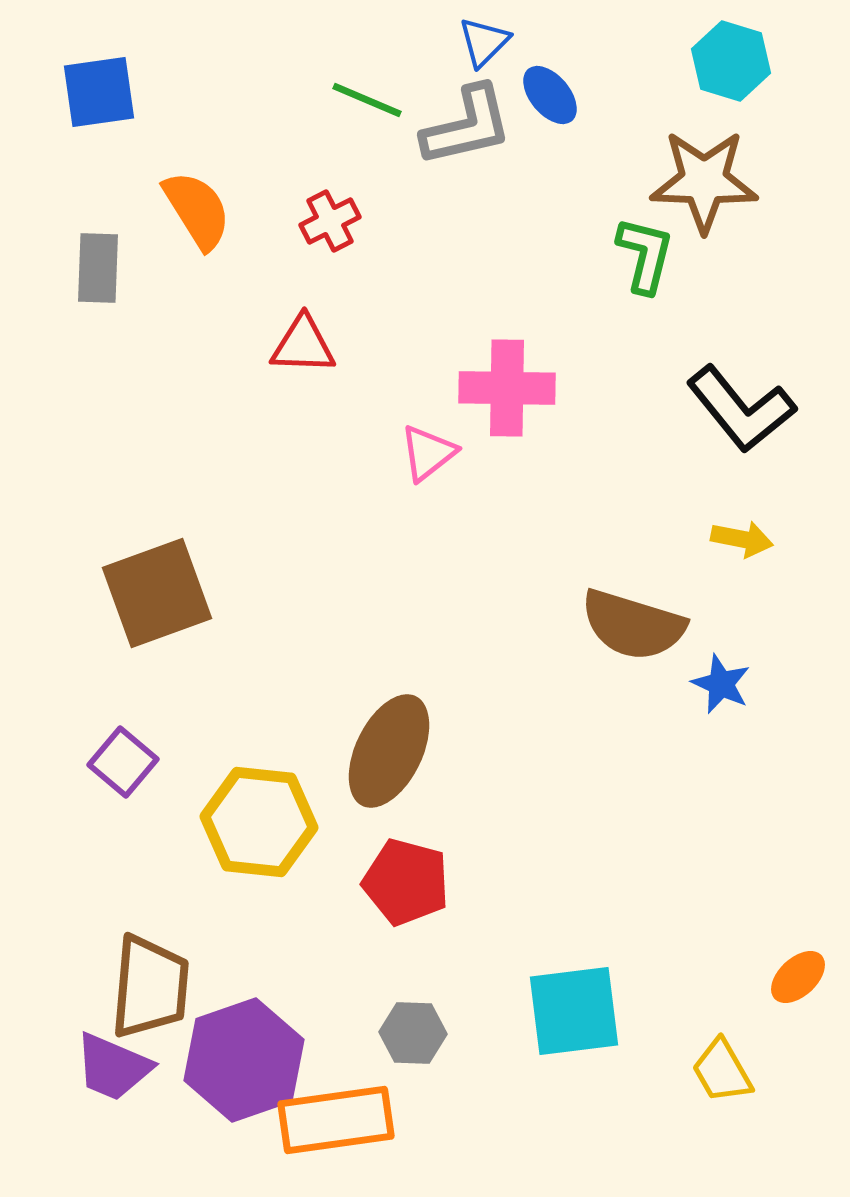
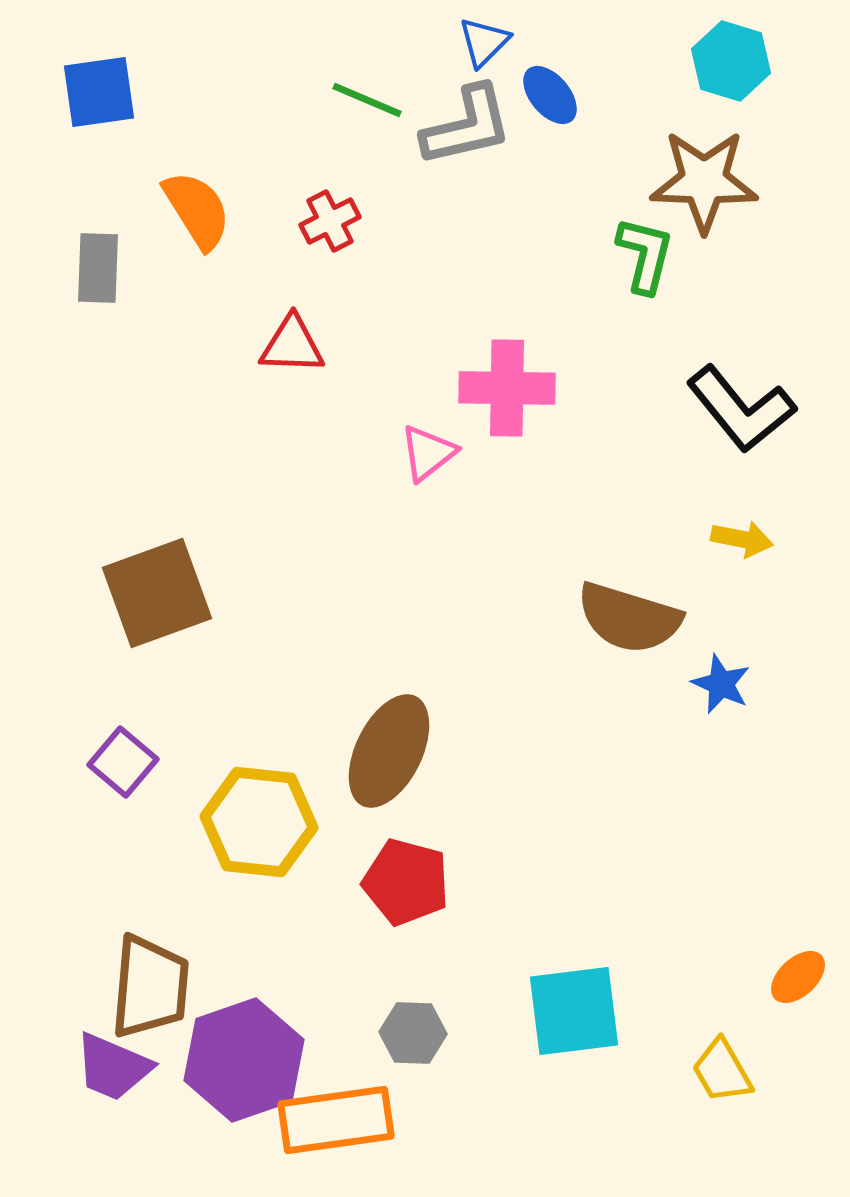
red triangle: moved 11 px left
brown semicircle: moved 4 px left, 7 px up
